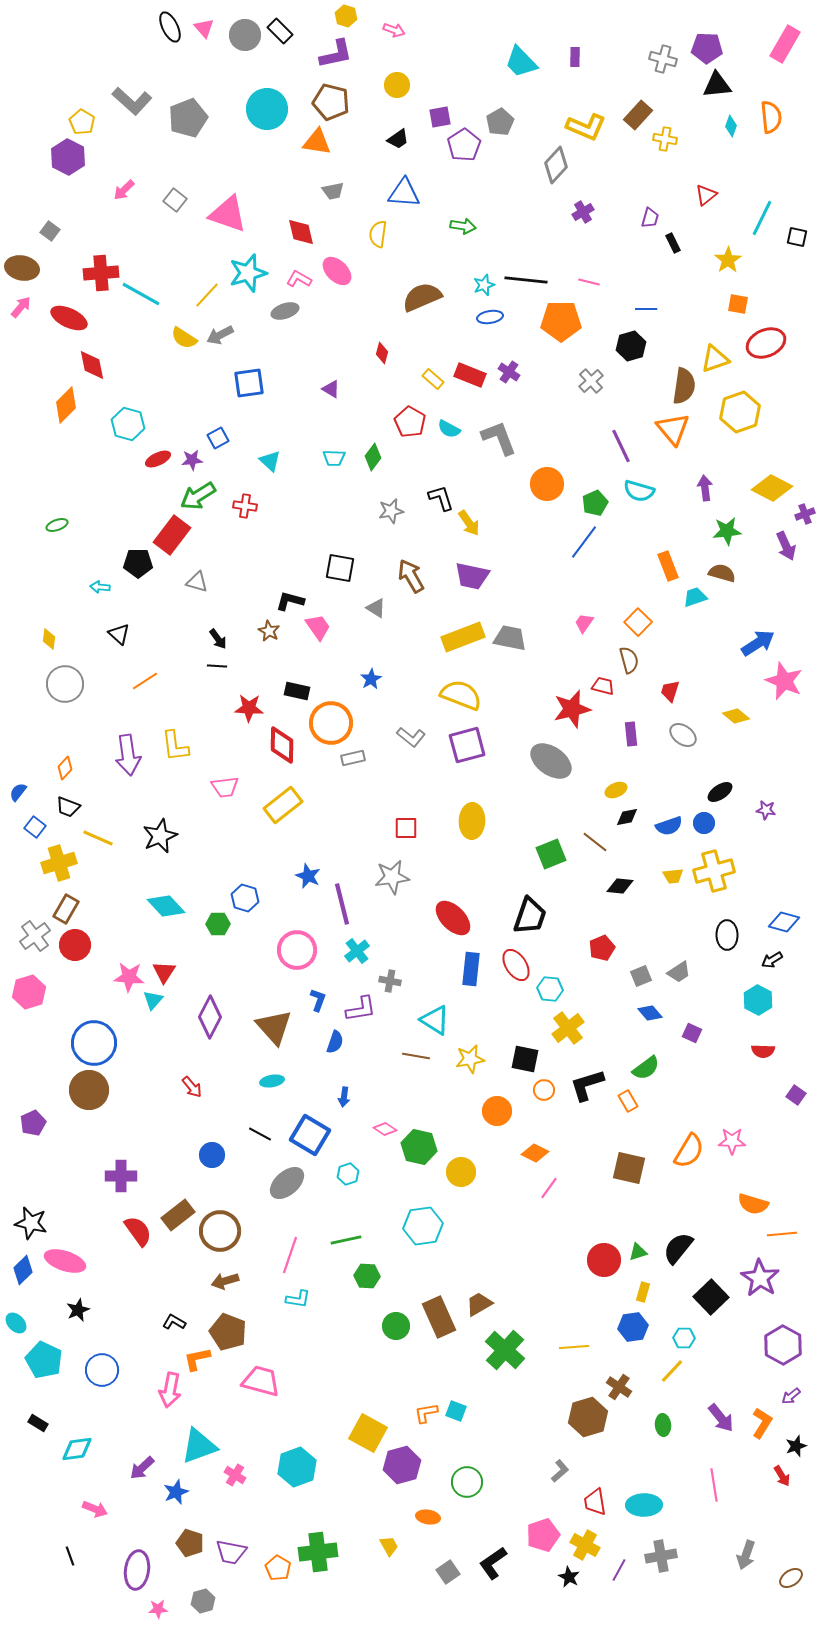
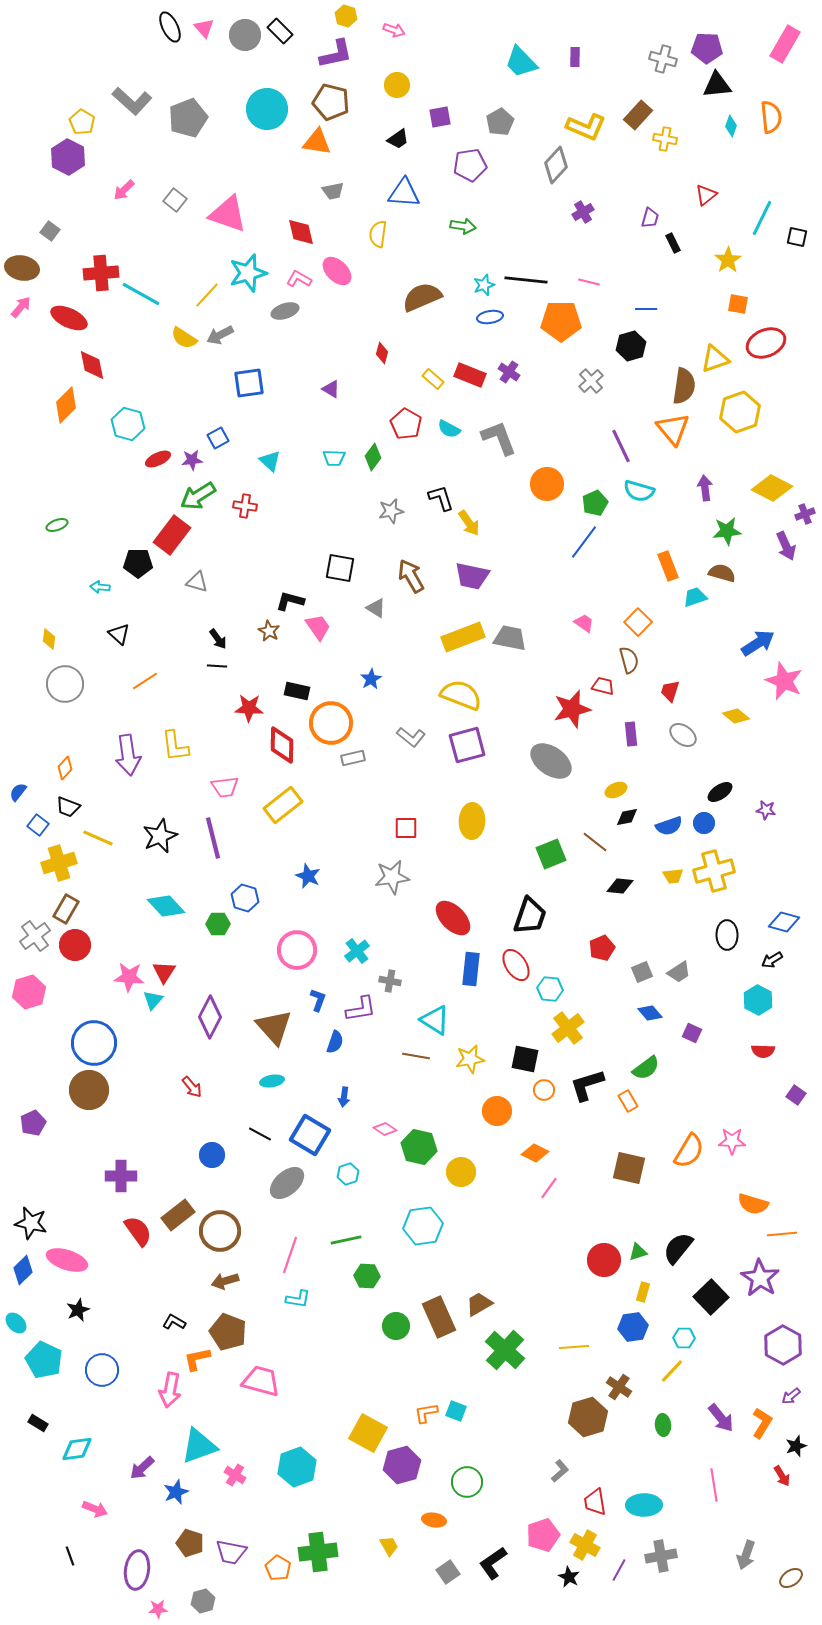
purple pentagon at (464, 145): moved 6 px right, 20 px down; rotated 24 degrees clockwise
red pentagon at (410, 422): moved 4 px left, 2 px down
pink trapezoid at (584, 623): rotated 90 degrees clockwise
blue square at (35, 827): moved 3 px right, 2 px up
purple line at (342, 904): moved 129 px left, 66 px up
gray square at (641, 976): moved 1 px right, 4 px up
pink ellipse at (65, 1261): moved 2 px right, 1 px up
orange ellipse at (428, 1517): moved 6 px right, 3 px down
